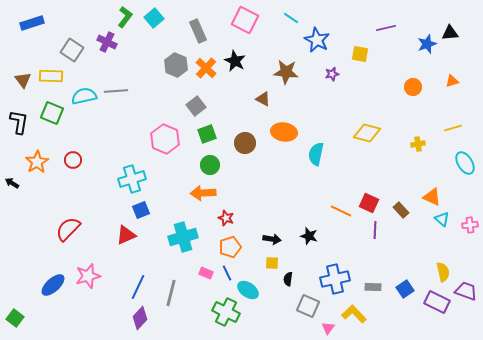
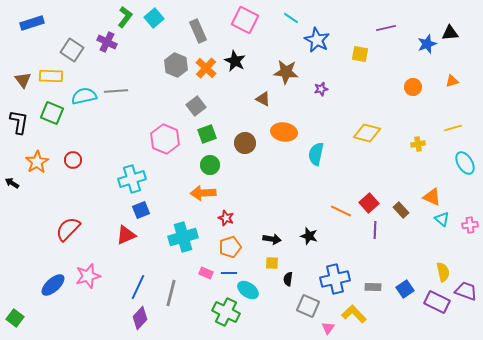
purple star at (332, 74): moved 11 px left, 15 px down
red square at (369, 203): rotated 24 degrees clockwise
blue line at (227, 273): moved 2 px right; rotated 63 degrees counterclockwise
